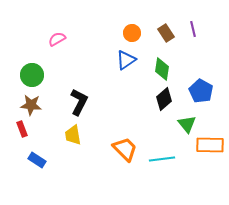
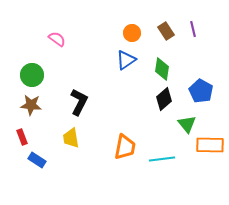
brown rectangle: moved 2 px up
pink semicircle: rotated 66 degrees clockwise
red rectangle: moved 8 px down
yellow trapezoid: moved 2 px left, 3 px down
orange trapezoid: moved 2 px up; rotated 56 degrees clockwise
